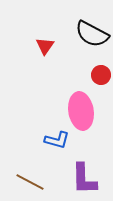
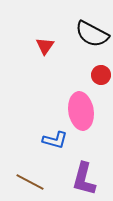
blue L-shape: moved 2 px left
purple L-shape: rotated 16 degrees clockwise
